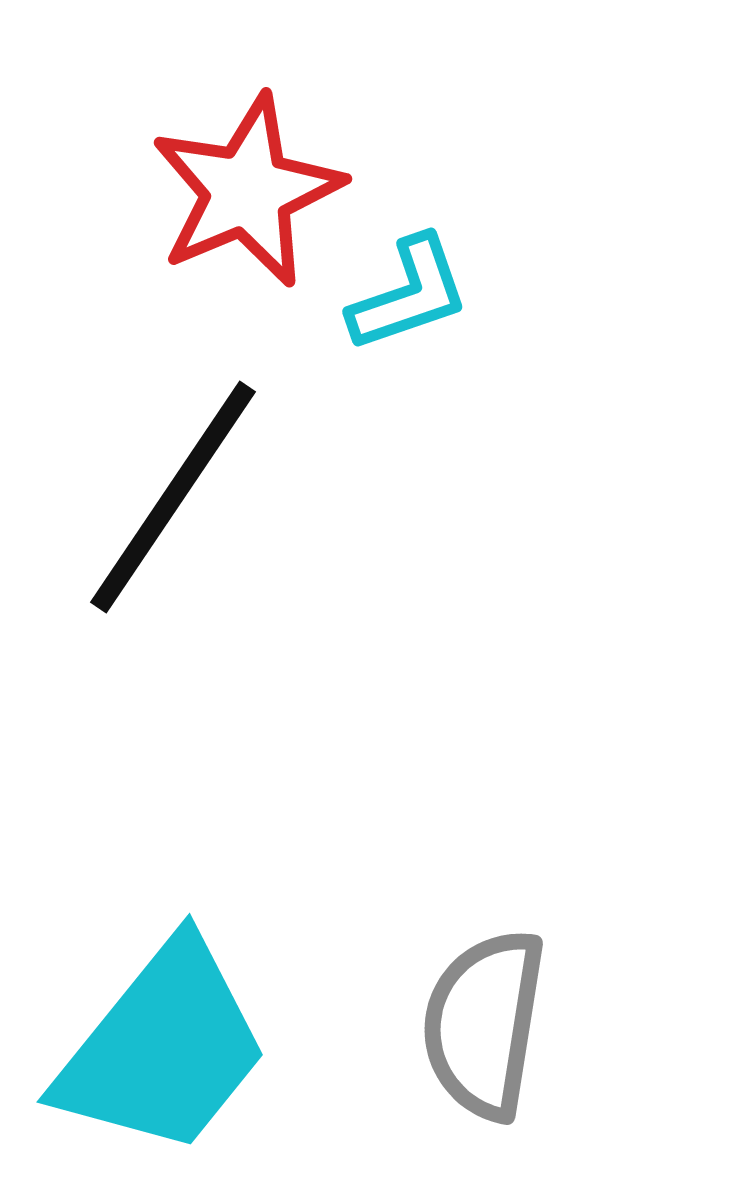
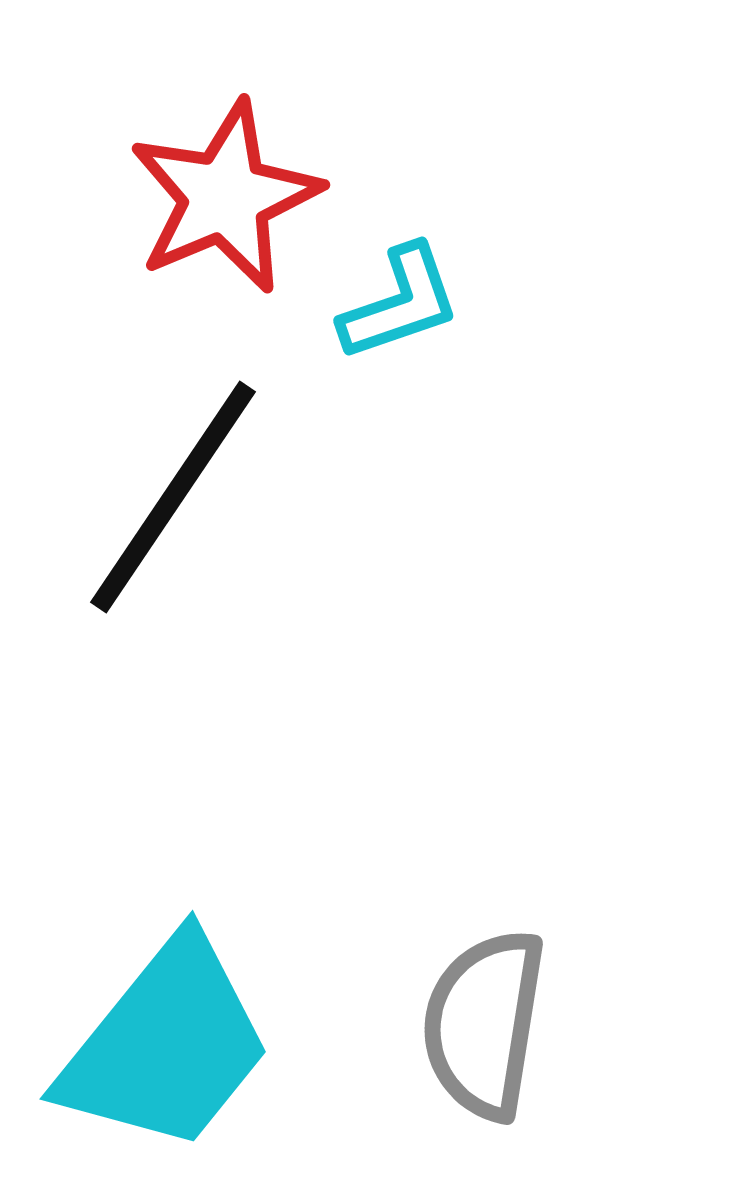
red star: moved 22 px left, 6 px down
cyan L-shape: moved 9 px left, 9 px down
cyan trapezoid: moved 3 px right, 3 px up
